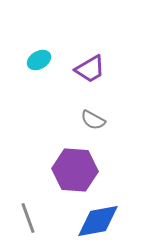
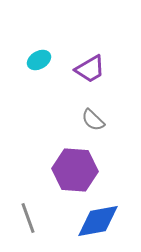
gray semicircle: rotated 15 degrees clockwise
